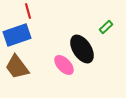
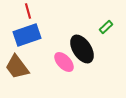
blue rectangle: moved 10 px right
pink ellipse: moved 3 px up
